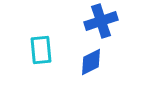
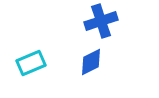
cyan rectangle: moved 10 px left, 13 px down; rotated 72 degrees clockwise
